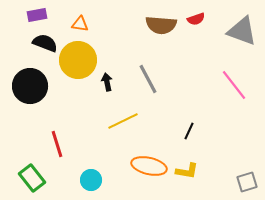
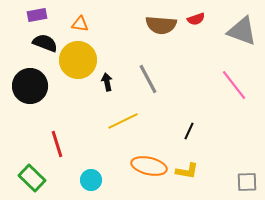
green rectangle: rotated 8 degrees counterclockwise
gray square: rotated 15 degrees clockwise
